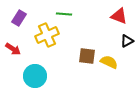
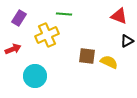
red arrow: rotated 56 degrees counterclockwise
